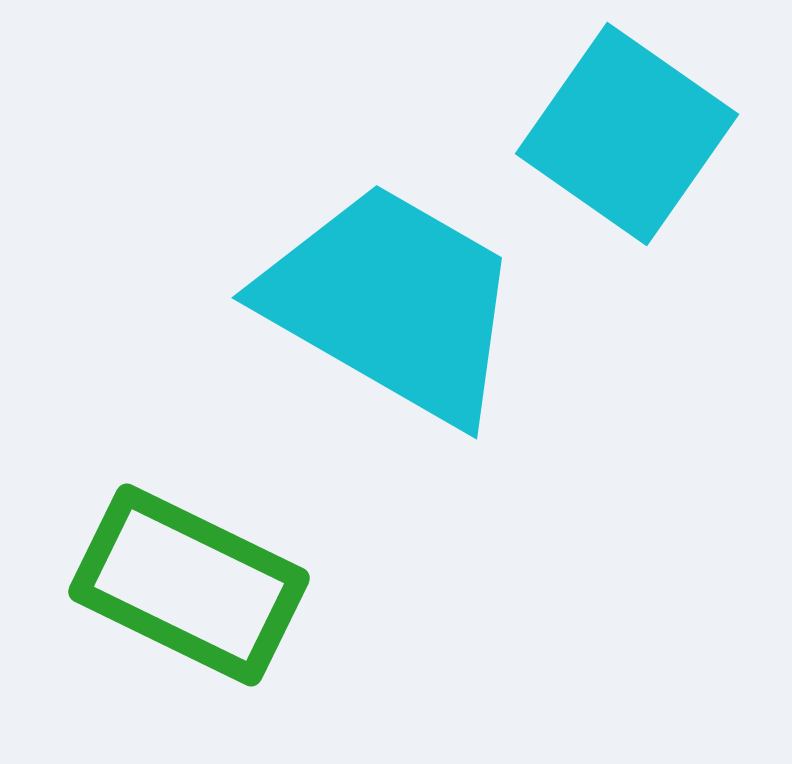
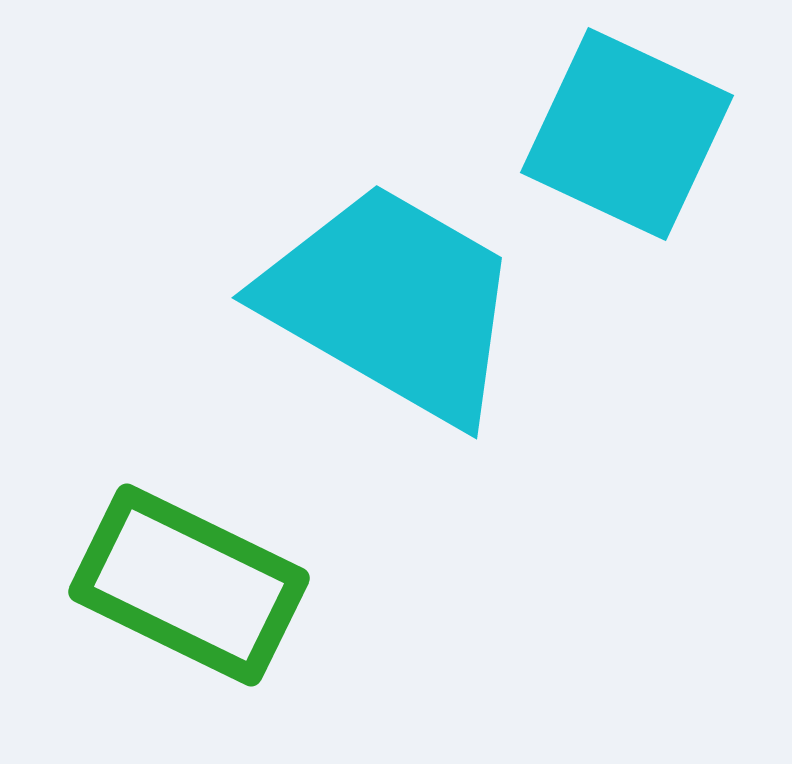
cyan square: rotated 10 degrees counterclockwise
